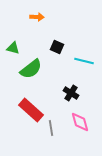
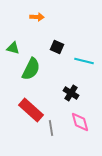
green semicircle: rotated 25 degrees counterclockwise
